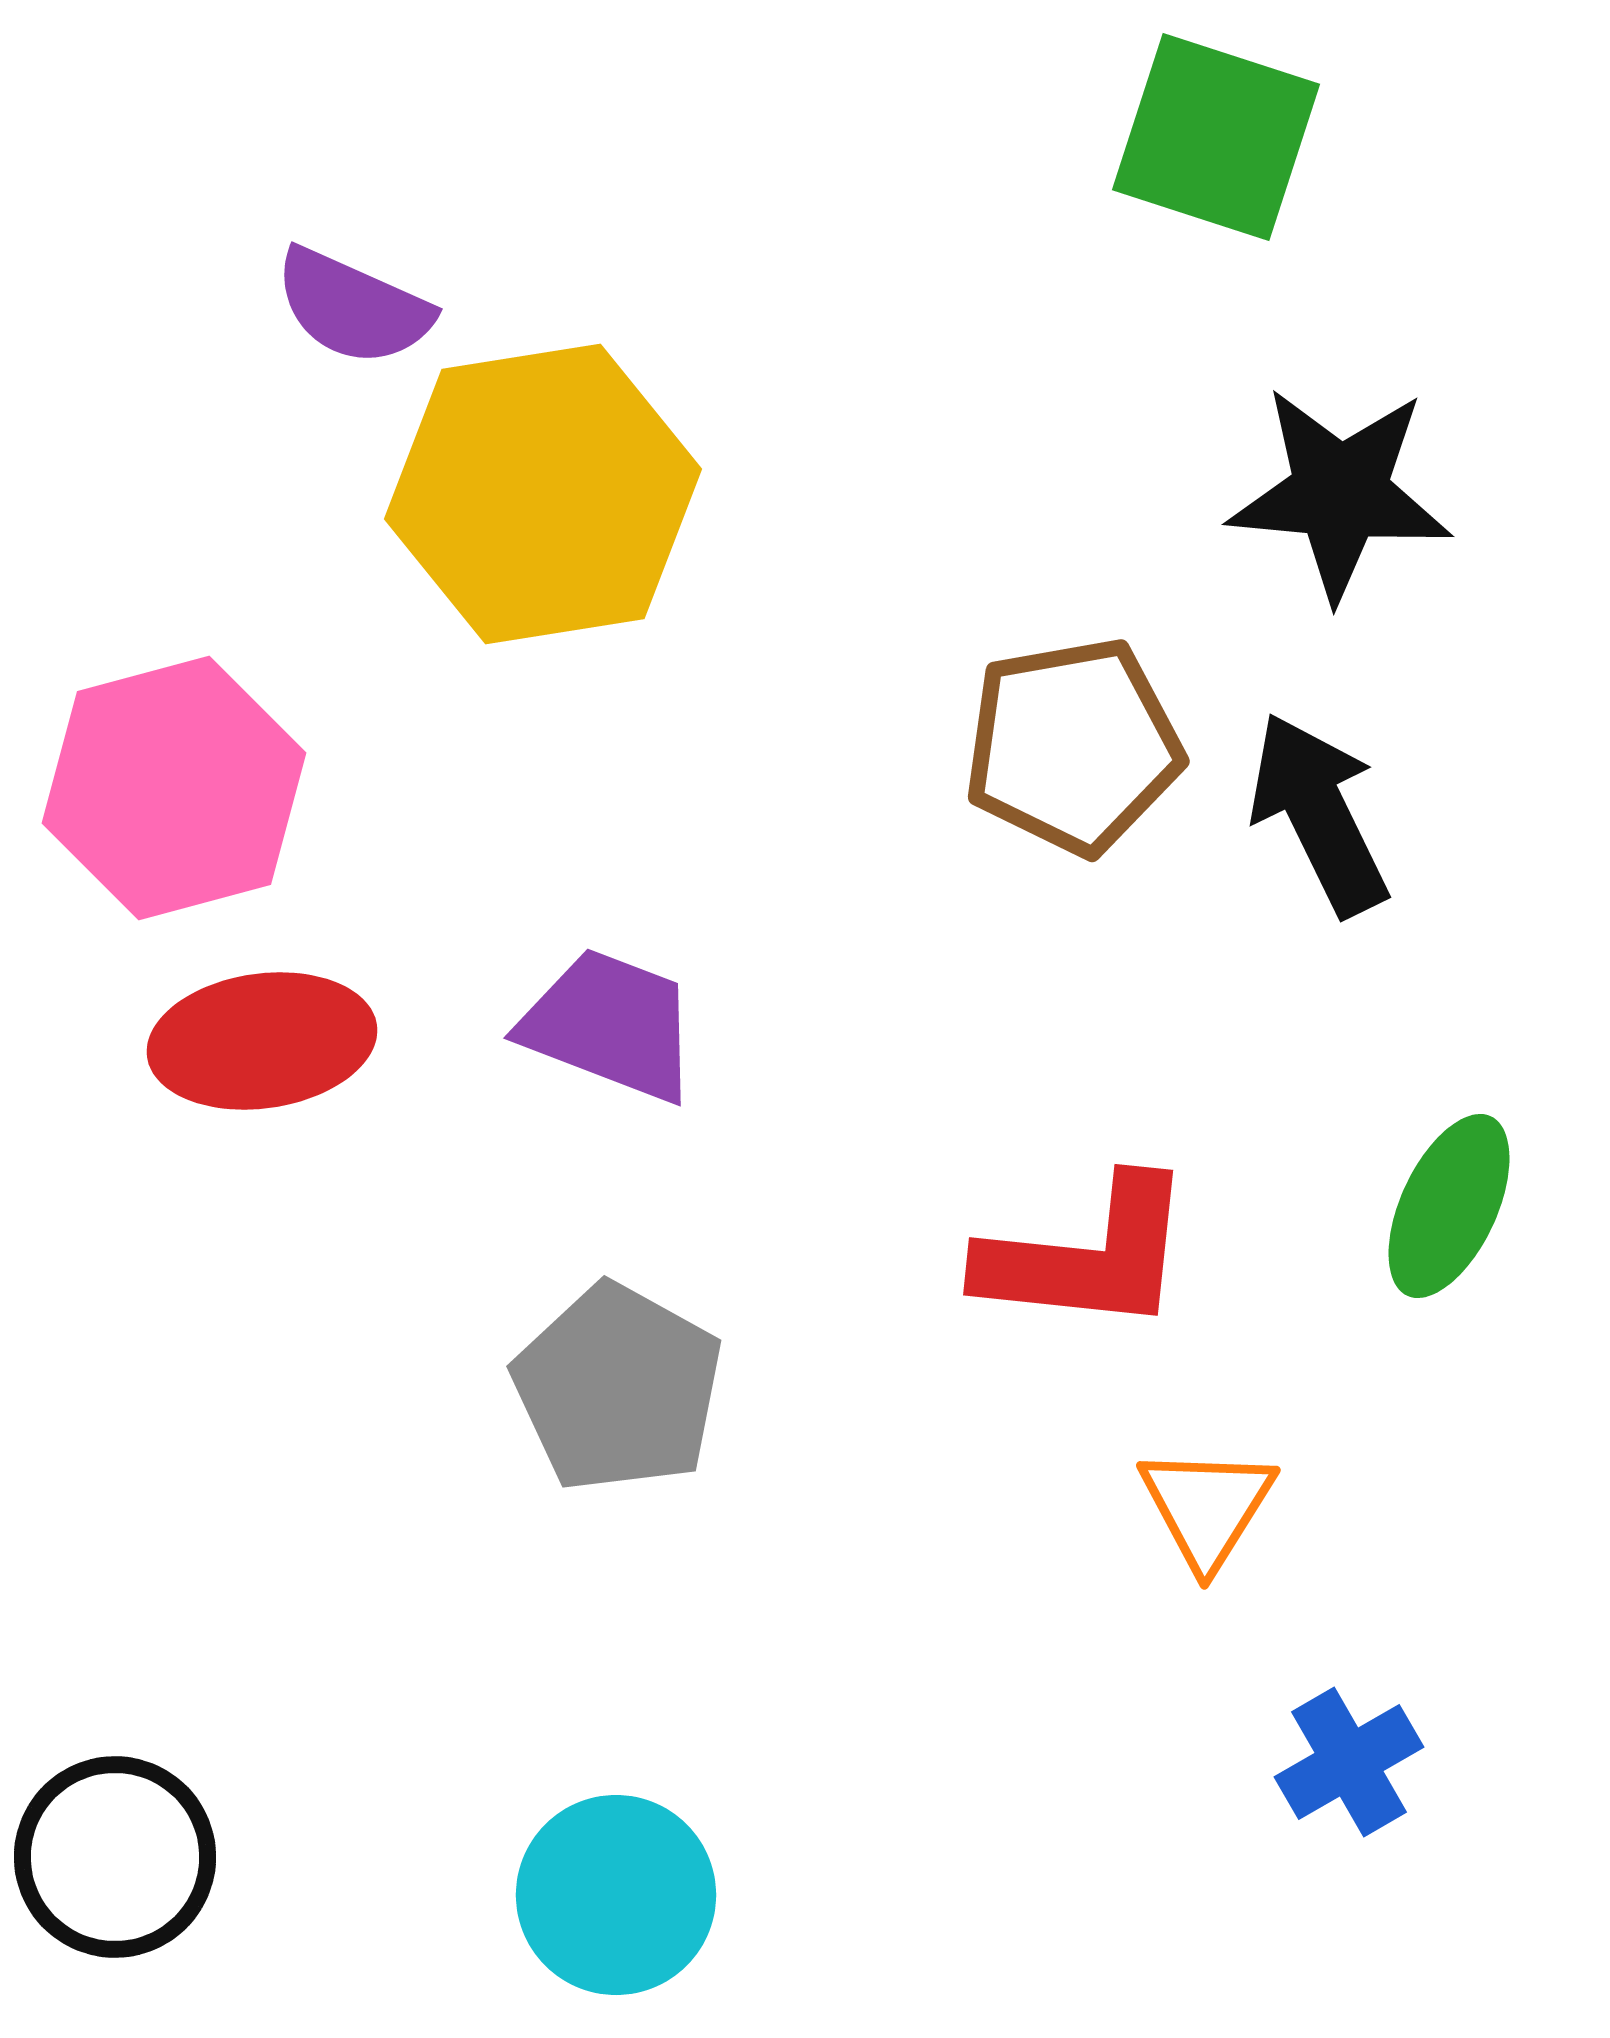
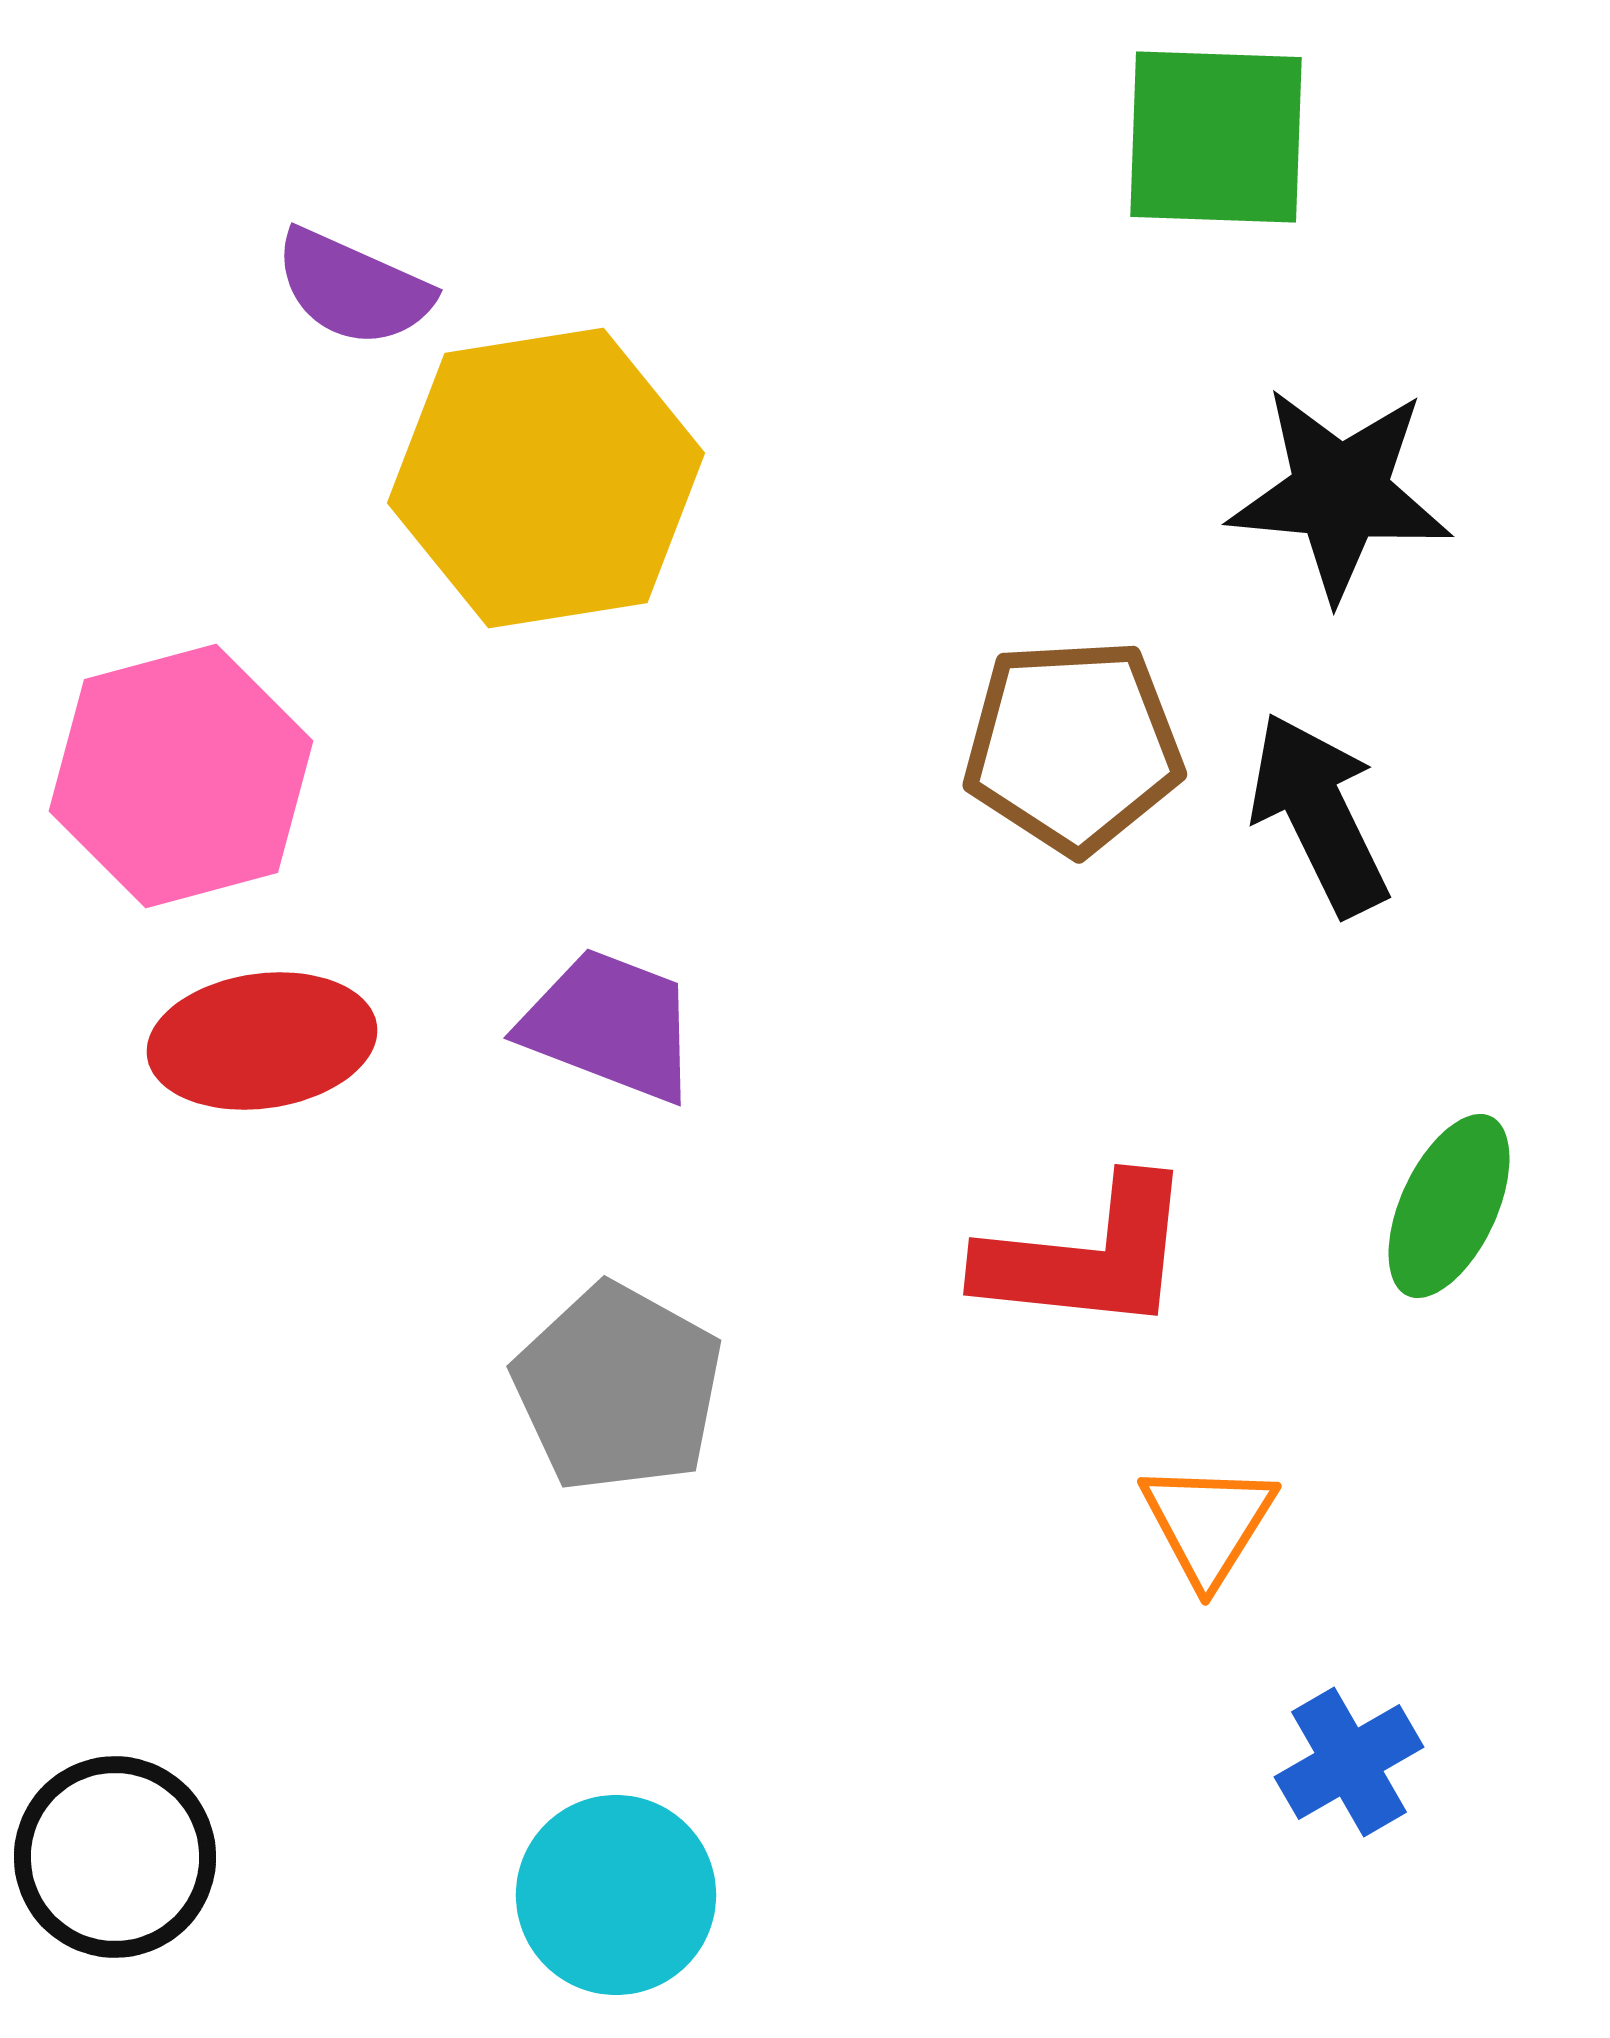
green square: rotated 16 degrees counterclockwise
purple semicircle: moved 19 px up
yellow hexagon: moved 3 px right, 16 px up
brown pentagon: rotated 7 degrees clockwise
pink hexagon: moved 7 px right, 12 px up
orange triangle: moved 1 px right, 16 px down
